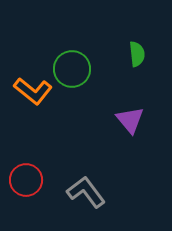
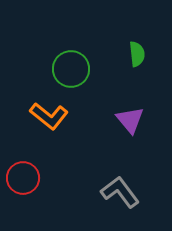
green circle: moved 1 px left
orange L-shape: moved 16 px right, 25 px down
red circle: moved 3 px left, 2 px up
gray L-shape: moved 34 px right
